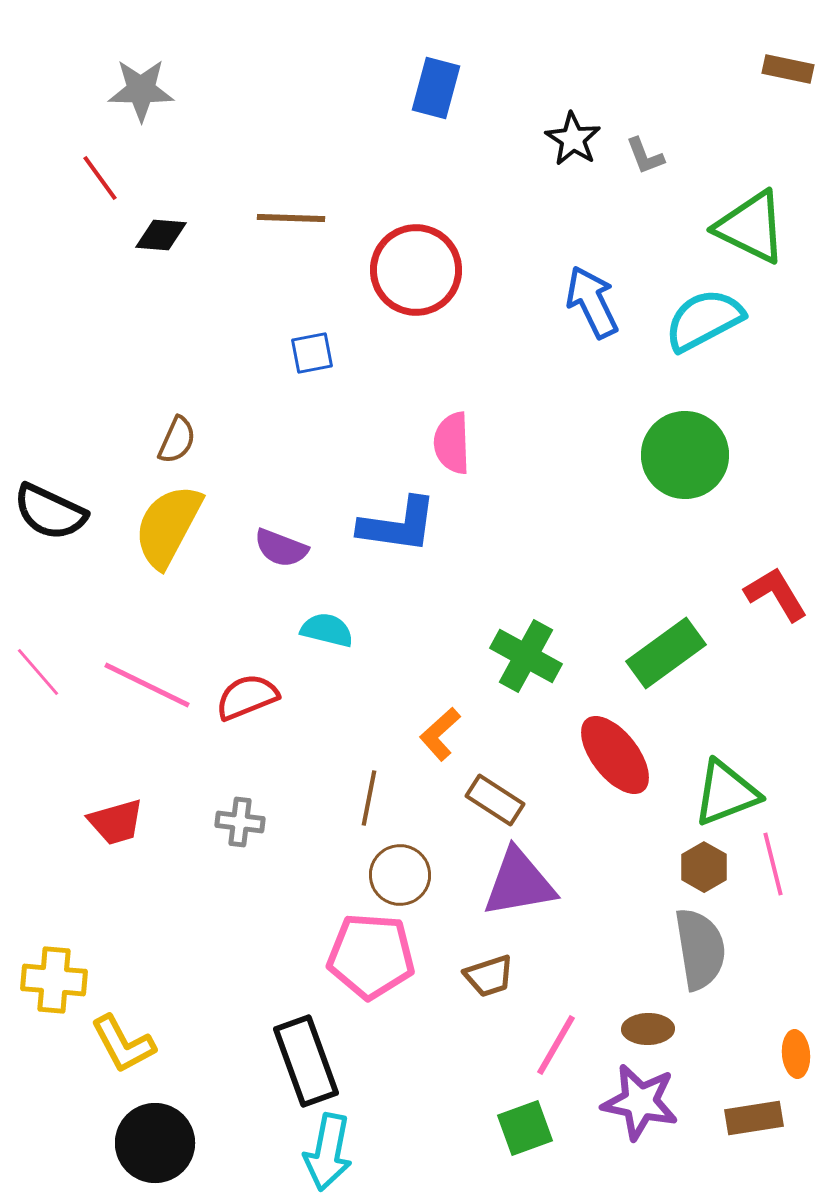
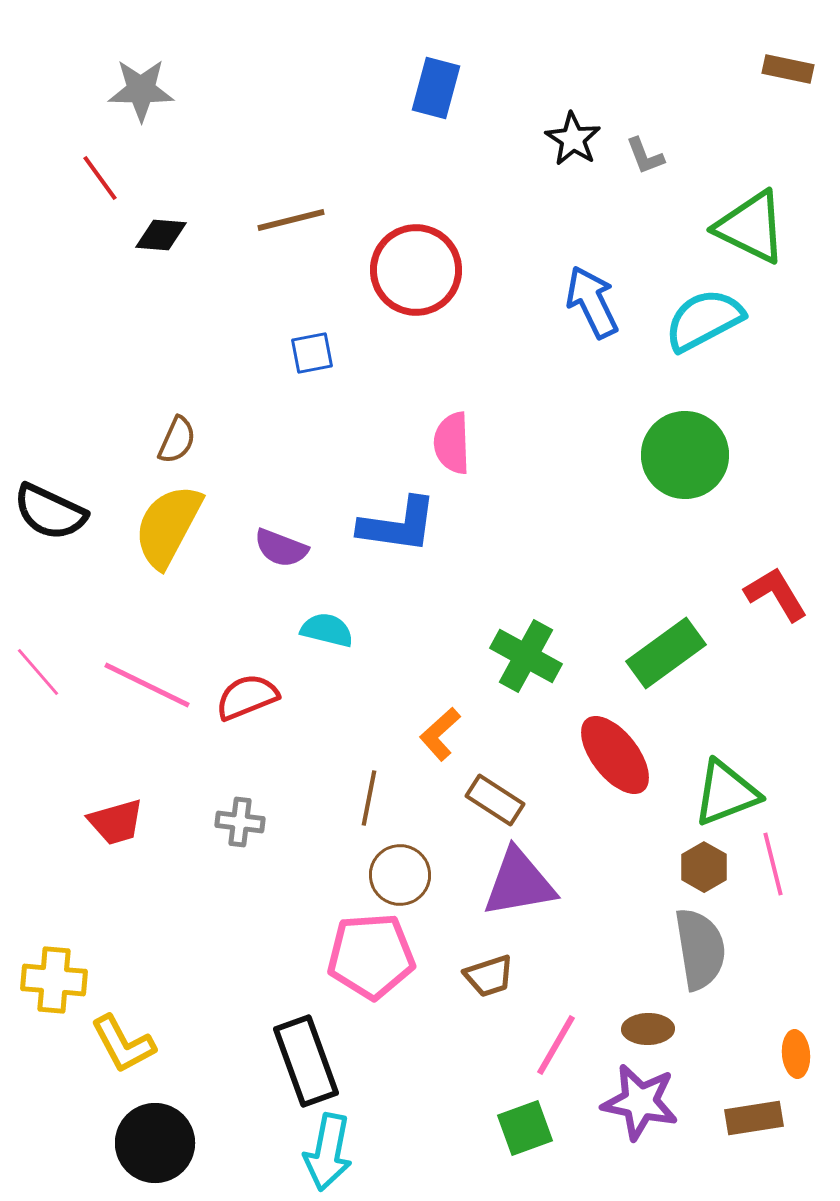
brown line at (291, 218): moved 2 px down; rotated 16 degrees counterclockwise
pink pentagon at (371, 956): rotated 8 degrees counterclockwise
